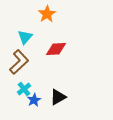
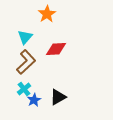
brown L-shape: moved 7 px right
